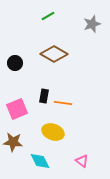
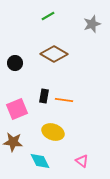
orange line: moved 1 px right, 3 px up
